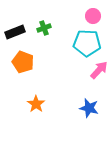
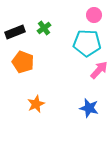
pink circle: moved 1 px right, 1 px up
green cross: rotated 16 degrees counterclockwise
orange star: rotated 12 degrees clockwise
